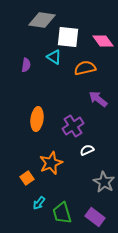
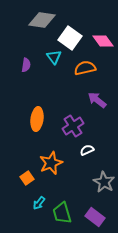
white square: moved 2 px right, 1 px down; rotated 30 degrees clockwise
cyan triangle: rotated 21 degrees clockwise
purple arrow: moved 1 px left, 1 px down
